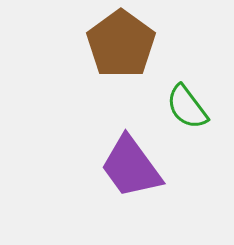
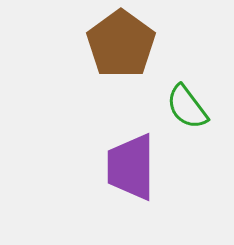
purple trapezoid: rotated 36 degrees clockwise
